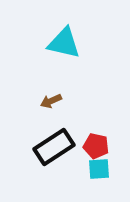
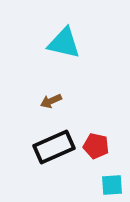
black rectangle: rotated 9 degrees clockwise
cyan square: moved 13 px right, 16 px down
